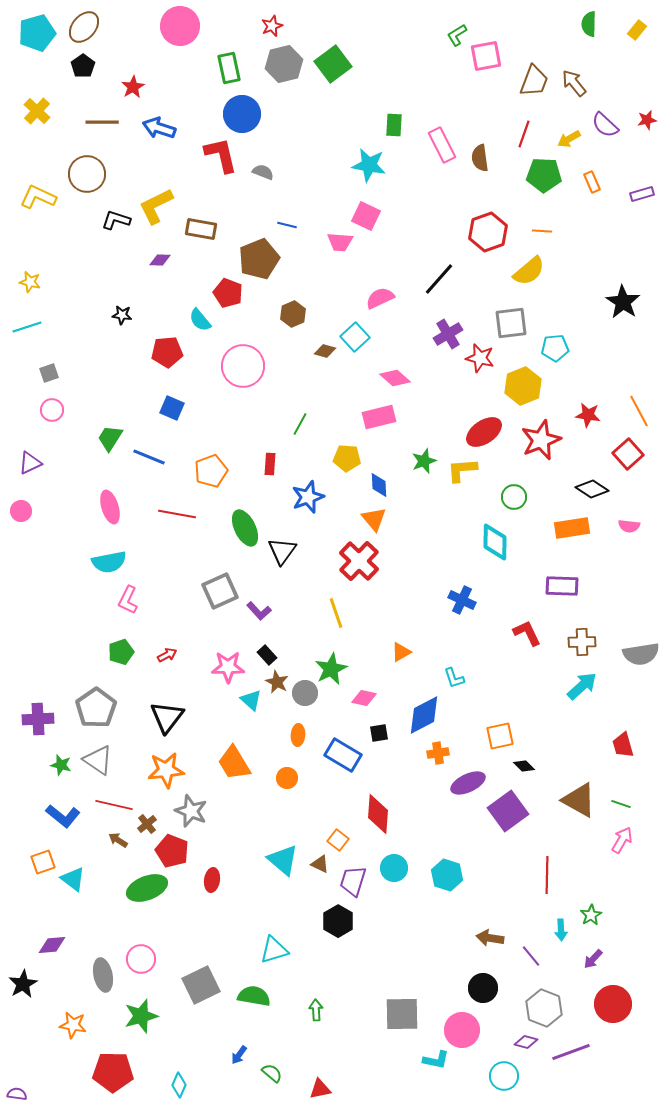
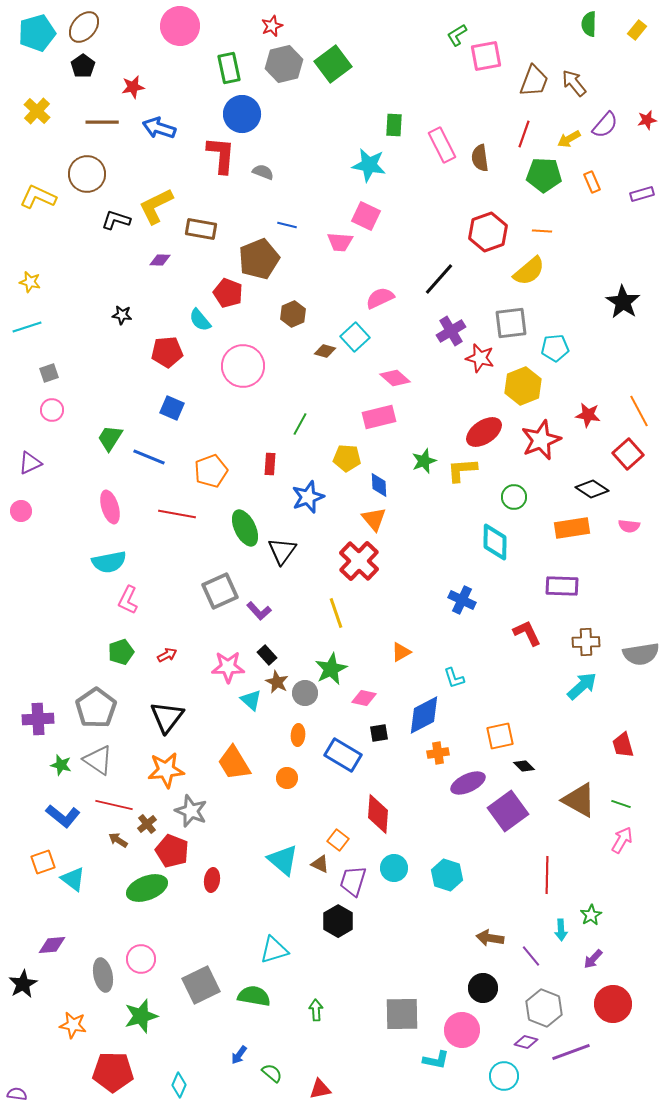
red star at (133, 87): rotated 20 degrees clockwise
purple semicircle at (605, 125): rotated 92 degrees counterclockwise
red L-shape at (221, 155): rotated 18 degrees clockwise
purple cross at (448, 334): moved 3 px right, 3 px up
brown cross at (582, 642): moved 4 px right
